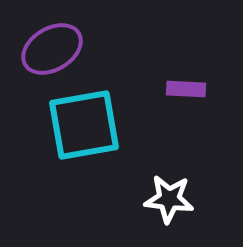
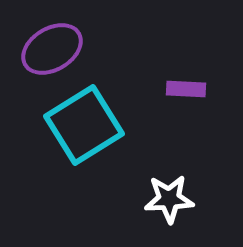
cyan square: rotated 22 degrees counterclockwise
white star: rotated 9 degrees counterclockwise
